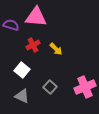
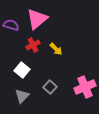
pink triangle: moved 1 px right, 2 px down; rotated 45 degrees counterclockwise
gray triangle: rotated 49 degrees clockwise
